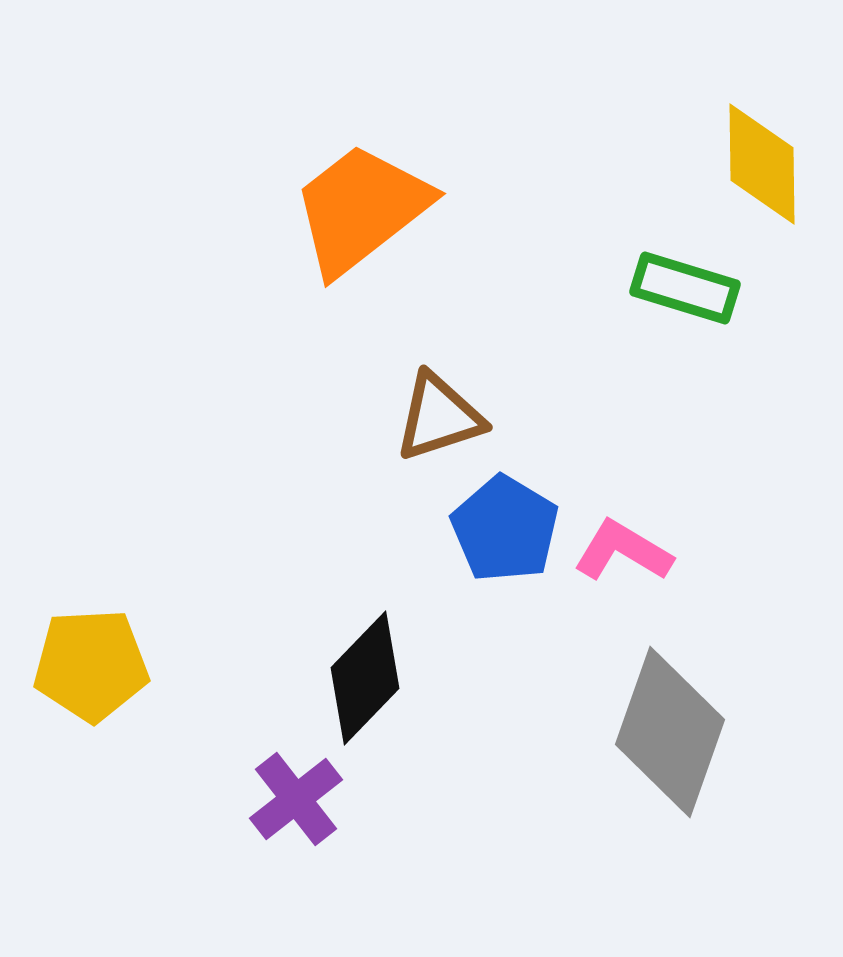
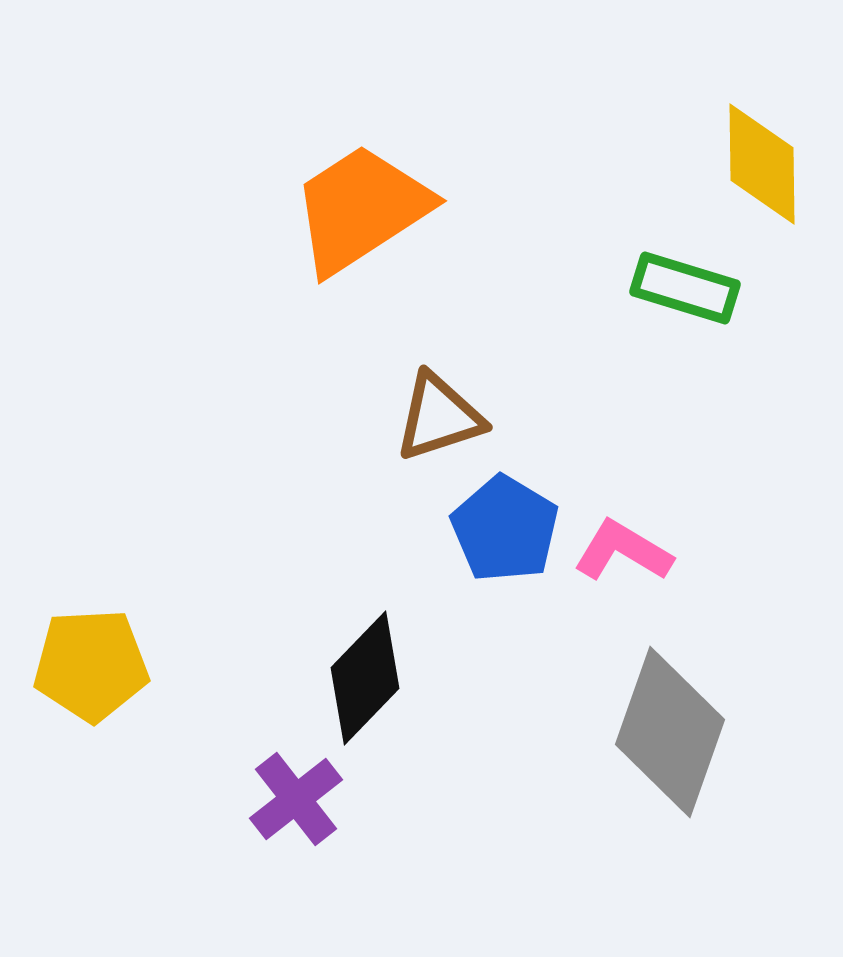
orange trapezoid: rotated 5 degrees clockwise
